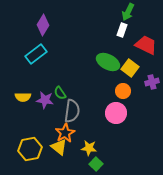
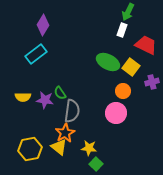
yellow square: moved 1 px right, 1 px up
